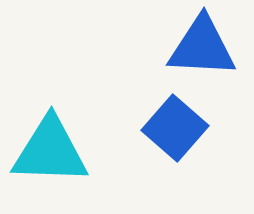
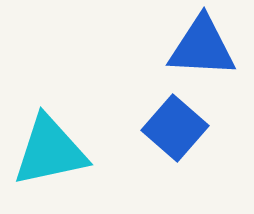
cyan triangle: rotated 14 degrees counterclockwise
